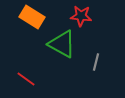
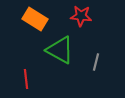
orange rectangle: moved 3 px right, 2 px down
green triangle: moved 2 px left, 6 px down
red line: rotated 48 degrees clockwise
